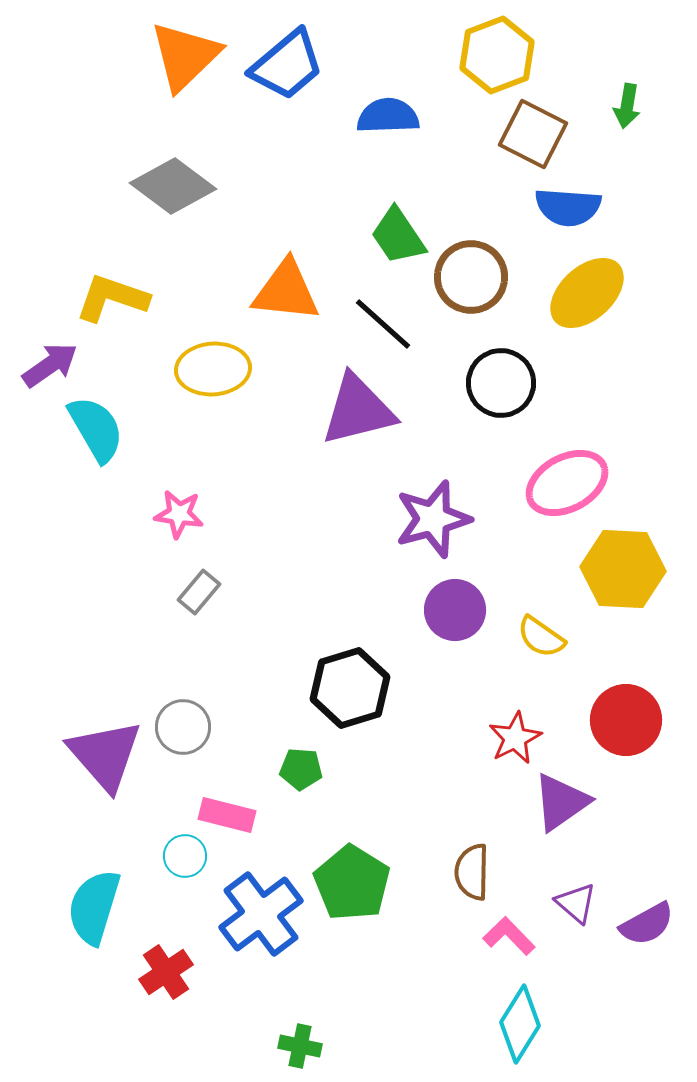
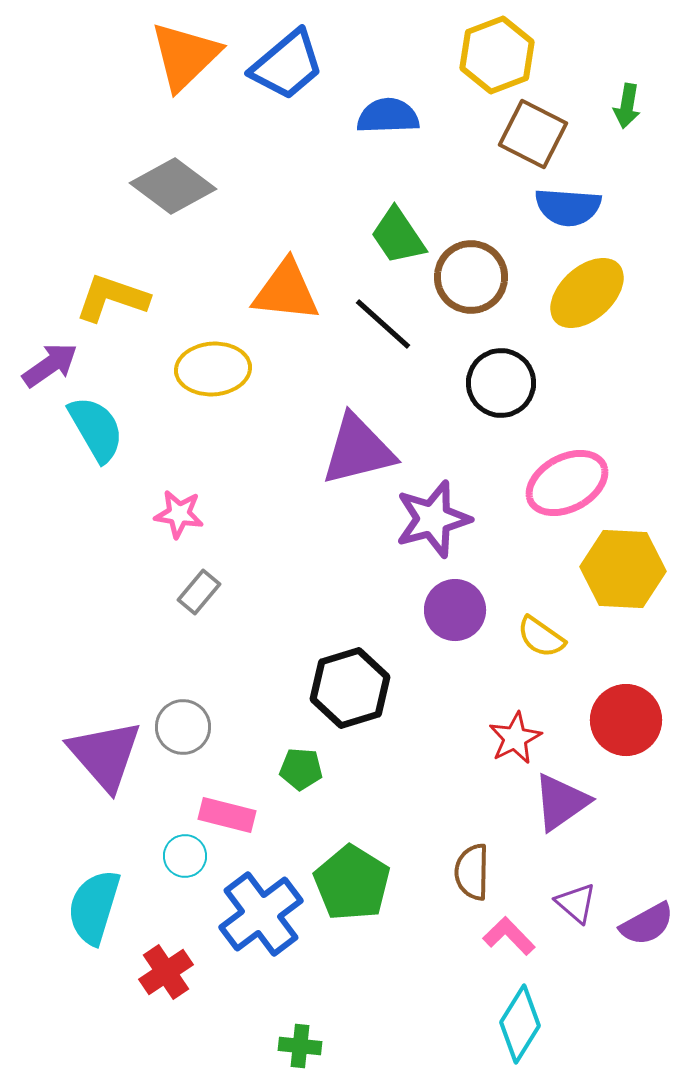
purple triangle at (358, 410): moved 40 px down
green cross at (300, 1046): rotated 6 degrees counterclockwise
